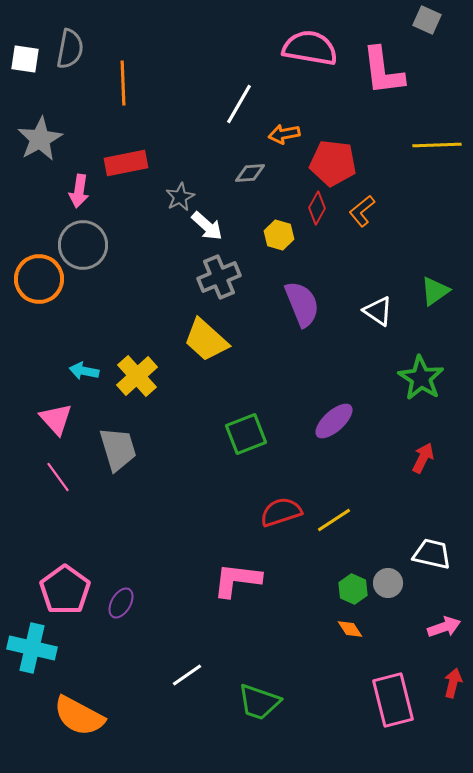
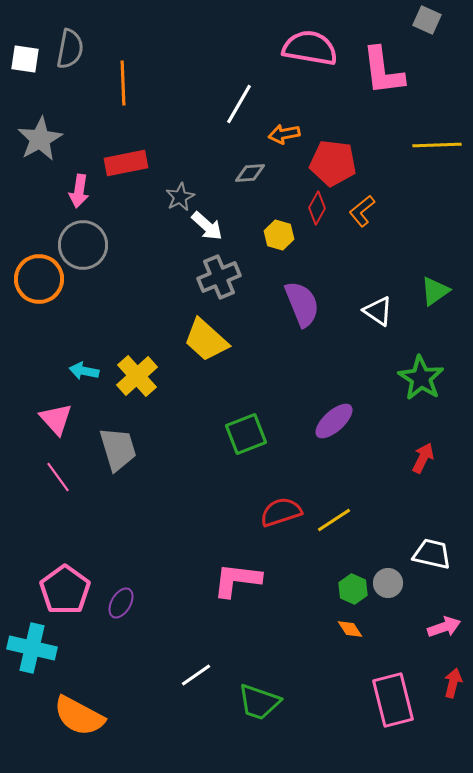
white line at (187, 675): moved 9 px right
